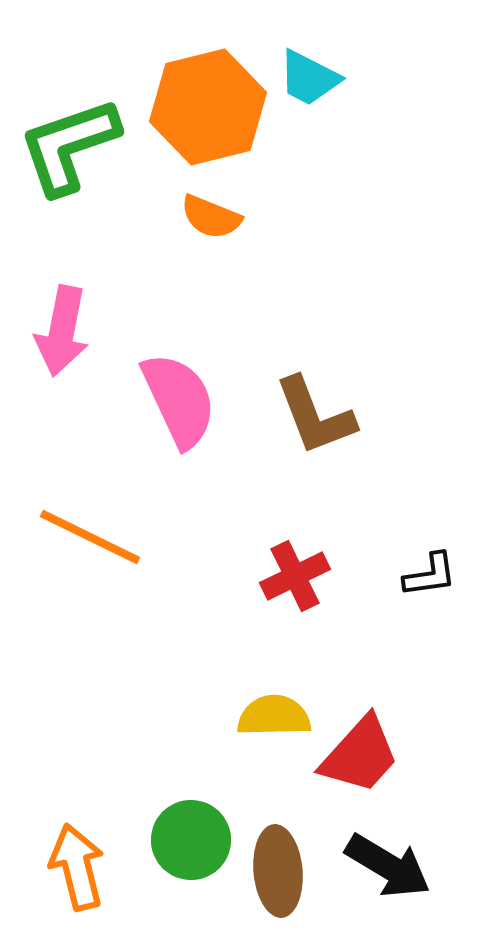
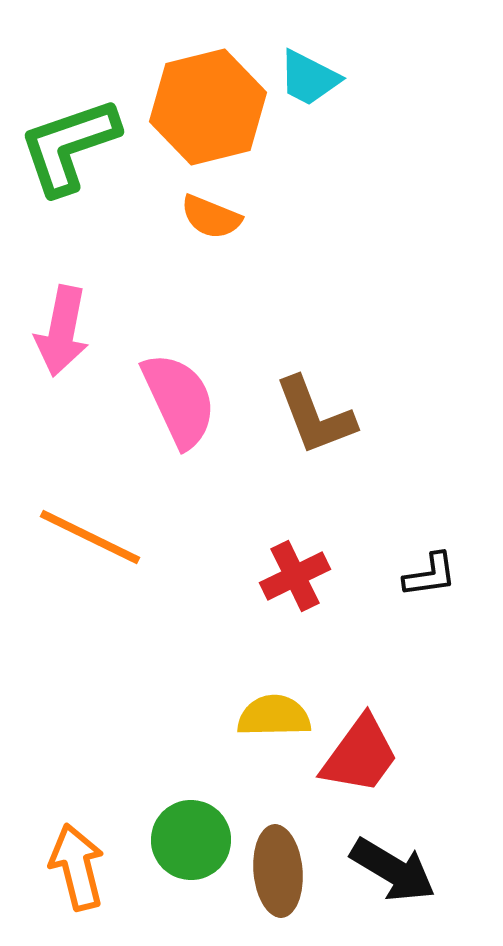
red trapezoid: rotated 6 degrees counterclockwise
black arrow: moved 5 px right, 4 px down
